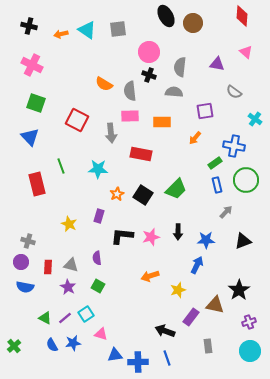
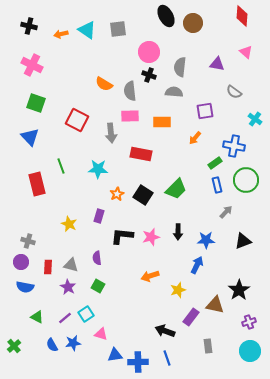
green triangle at (45, 318): moved 8 px left, 1 px up
